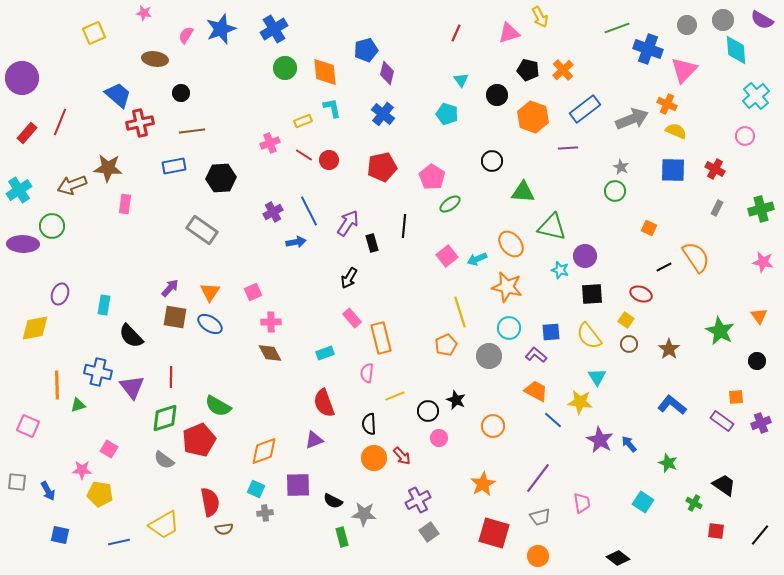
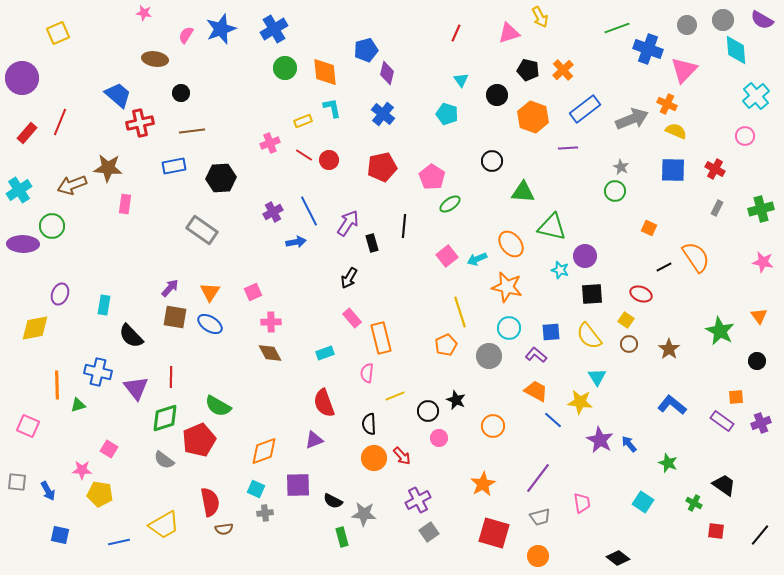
yellow square at (94, 33): moved 36 px left
purple triangle at (132, 387): moved 4 px right, 1 px down
